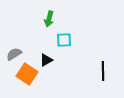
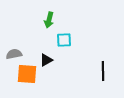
green arrow: moved 1 px down
gray semicircle: rotated 21 degrees clockwise
orange square: rotated 30 degrees counterclockwise
